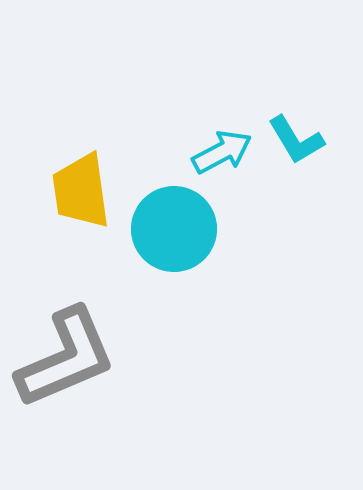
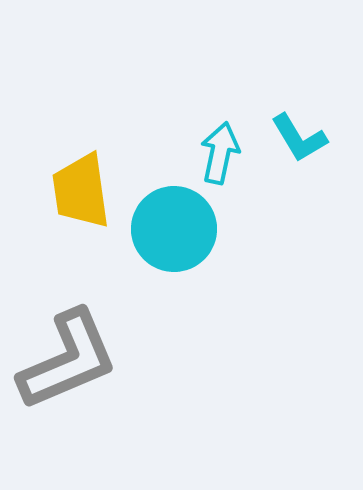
cyan L-shape: moved 3 px right, 2 px up
cyan arrow: moved 2 px left, 1 px down; rotated 50 degrees counterclockwise
gray L-shape: moved 2 px right, 2 px down
